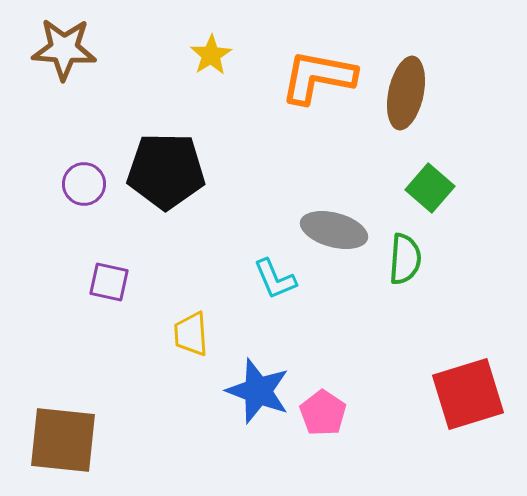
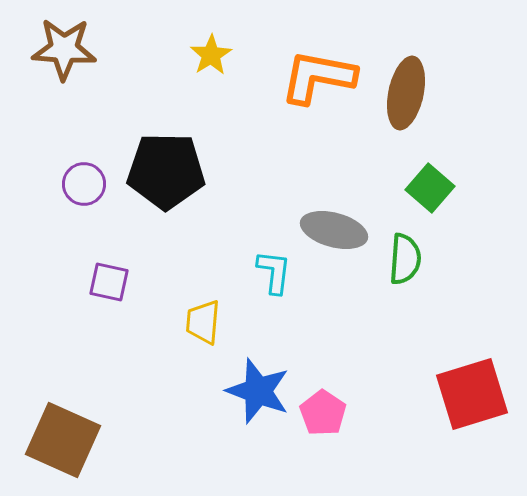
cyan L-shape: moved 1 px left, 7 px up; rotated 150 degrees counterclockwise
yellow trapezoid: moved 12 px right, 12 px up; rotated 9 degrees clockwise
red square: moved 4 px right
brown square: rotated 18 degrees clockwise
